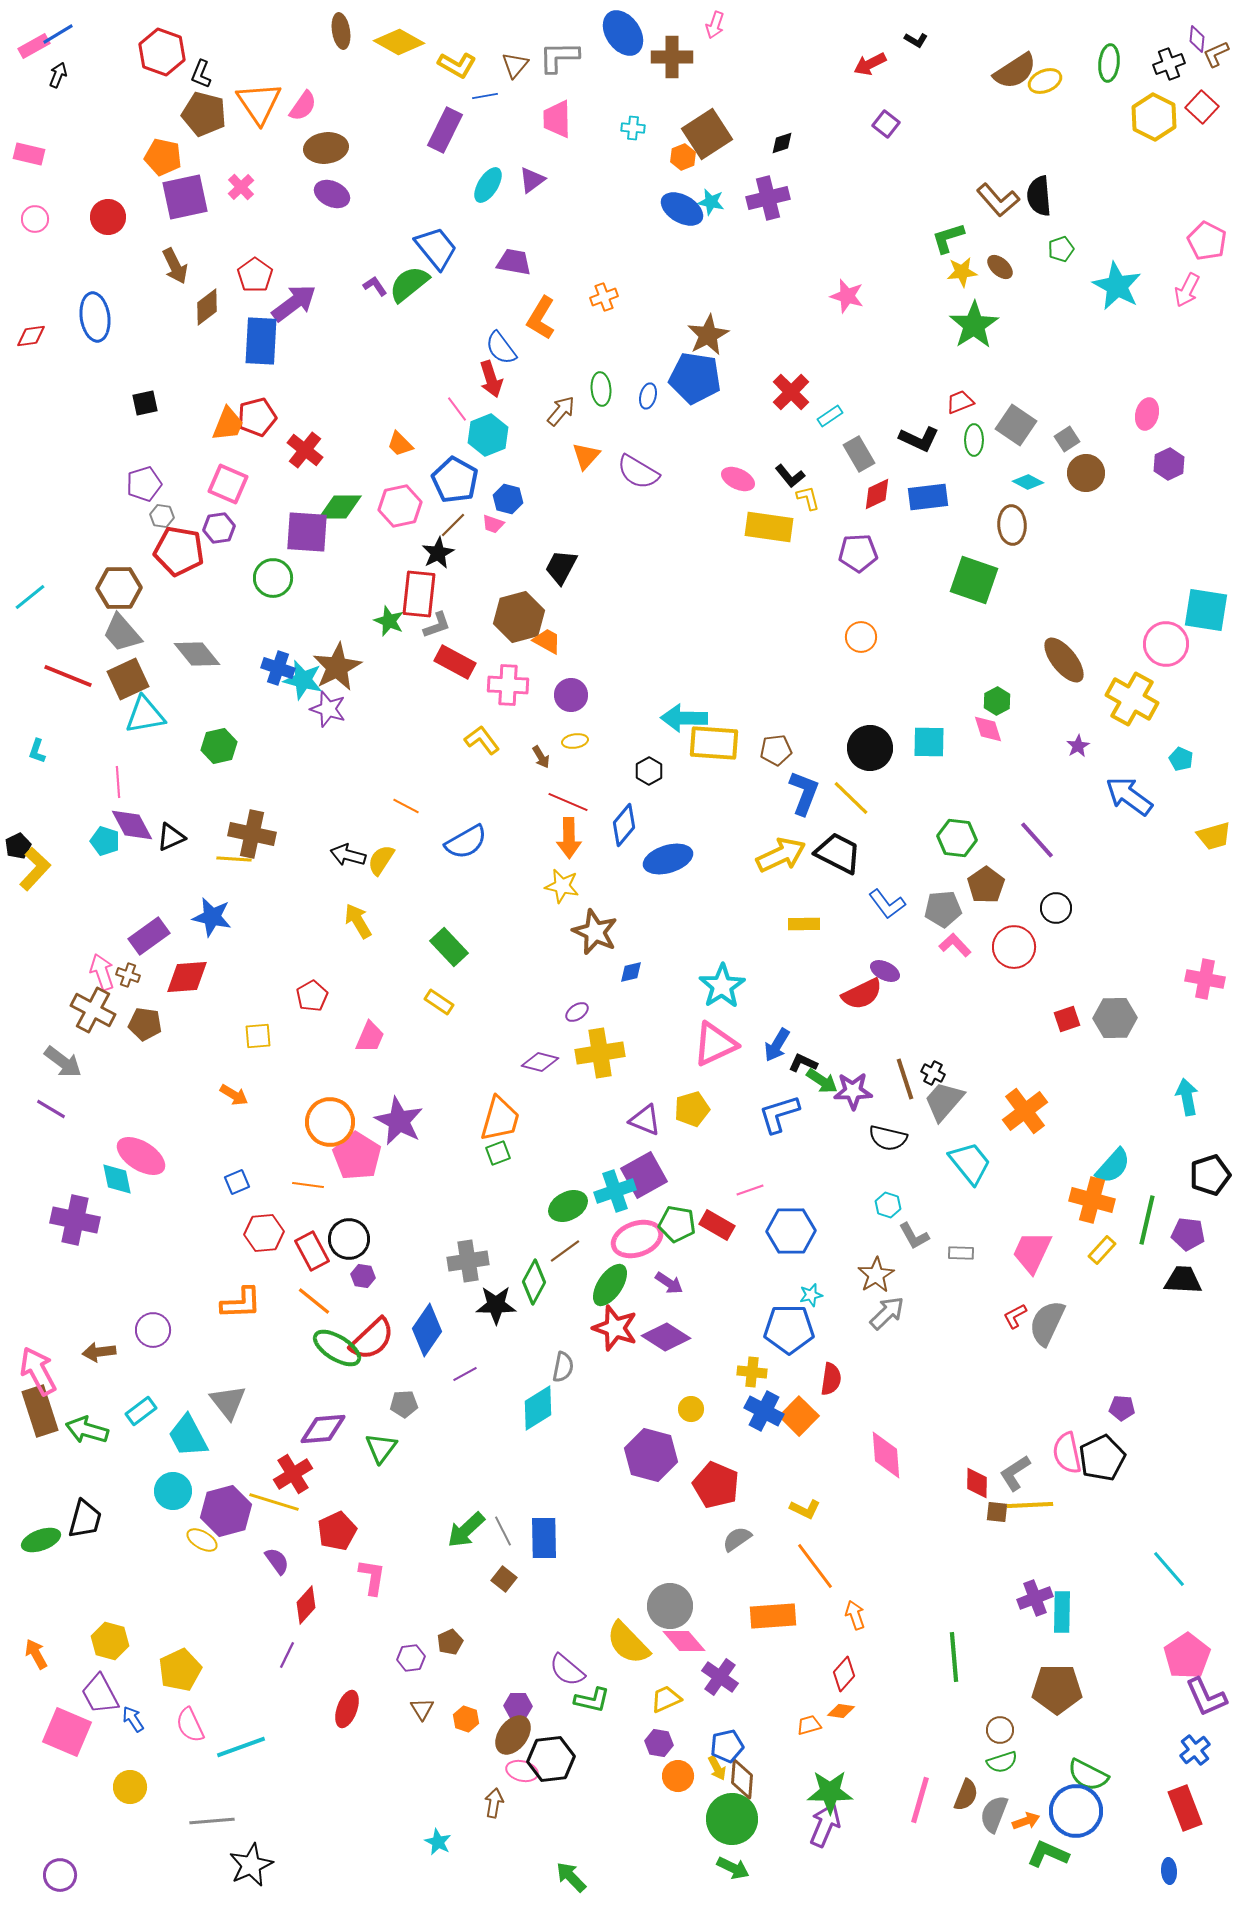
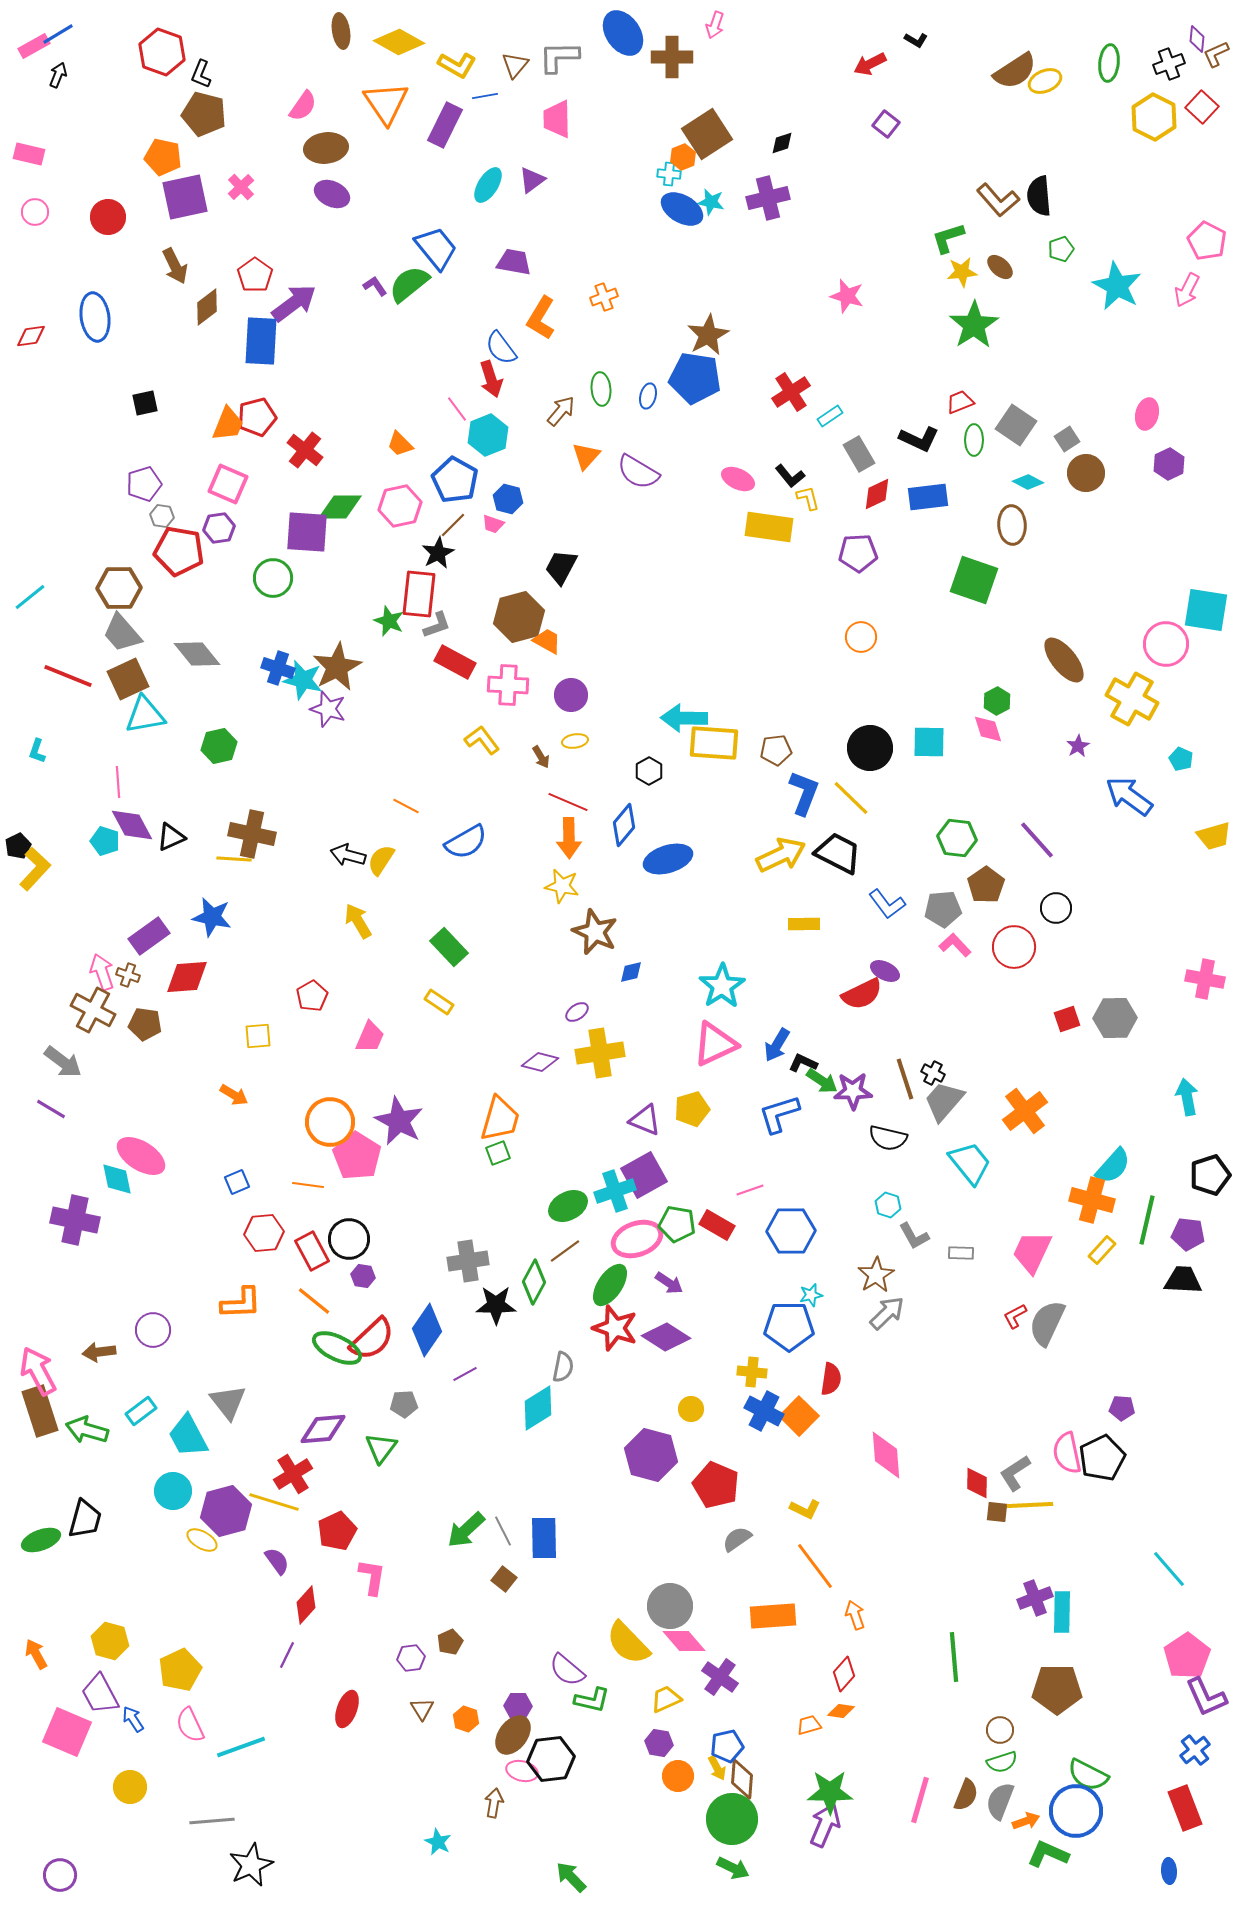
orange triangle at (259, 103): moved 127 px right
cyan cross at (633, 128): moved 36 px right, 46 px down
purple rectangle at (445, 130): moved 5 px up
pink circle at (35, 219): moved 7 px up
red cross at (791, 392): rotated 12 degrees clockwise
blue pentagon at (789, 1329): moved 3 px up
green ellipse at (337, 1348): rotated 6 degrees counterclockwise
gray semicircle at (994, 1814): moved 6 px right, 13 px up
